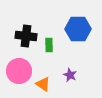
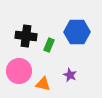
blue hexagon: moved 1 px left, 3 px down
green rectangle: rotated 24 degrees clockwise
orange triangle: rotated 21 degrees counterclockwise
